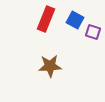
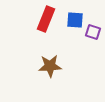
blue square: rotated 24 degrees counterclockwise
